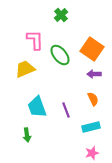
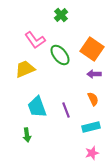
pink L-shape: rotated 145 degrees clockwise
